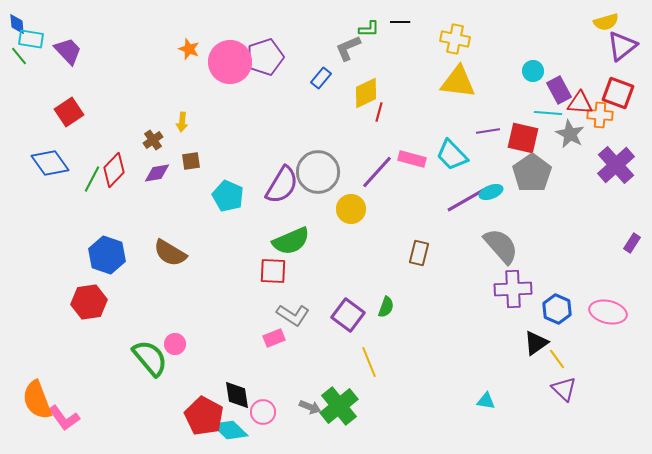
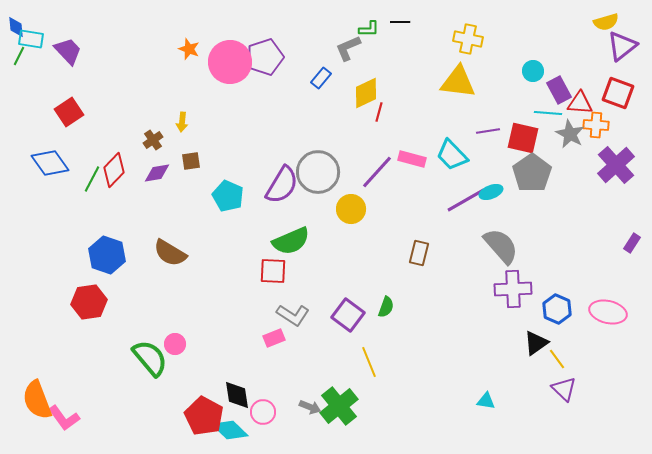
blue diamond at (17, 24): moved 1 px left, 3 px down
yellow cross at (455, 39): moved 13 px right
green line at (19, 56): rotated 66 degrees clockwise
orange cross at (600, 115): moved 4 px left, 10 px down
